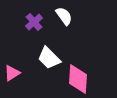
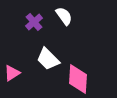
white trapezoid: moved 1 px left, 1 px down
